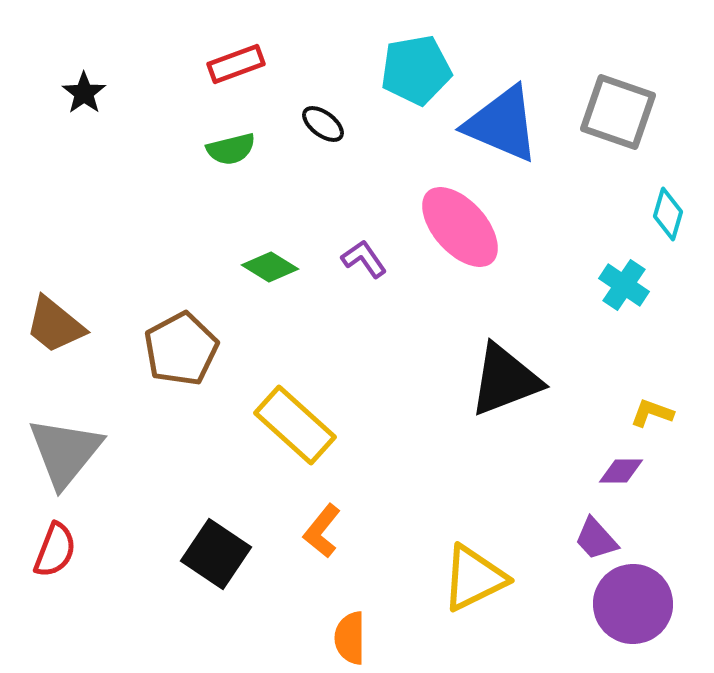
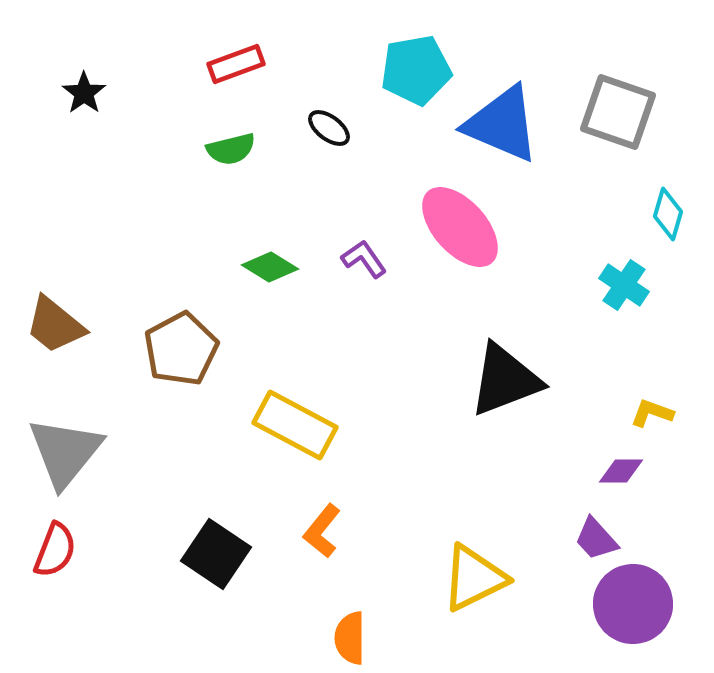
black ellipse: moved 6 px right, 4 px down
yellow rectangle: rotated 14 degrees counterclockwise
